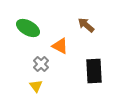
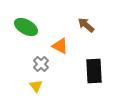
green ellipse: moved 2 px left, 1 px up
